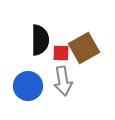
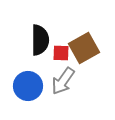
gray arrow: rotated 44 degrees clockwise
